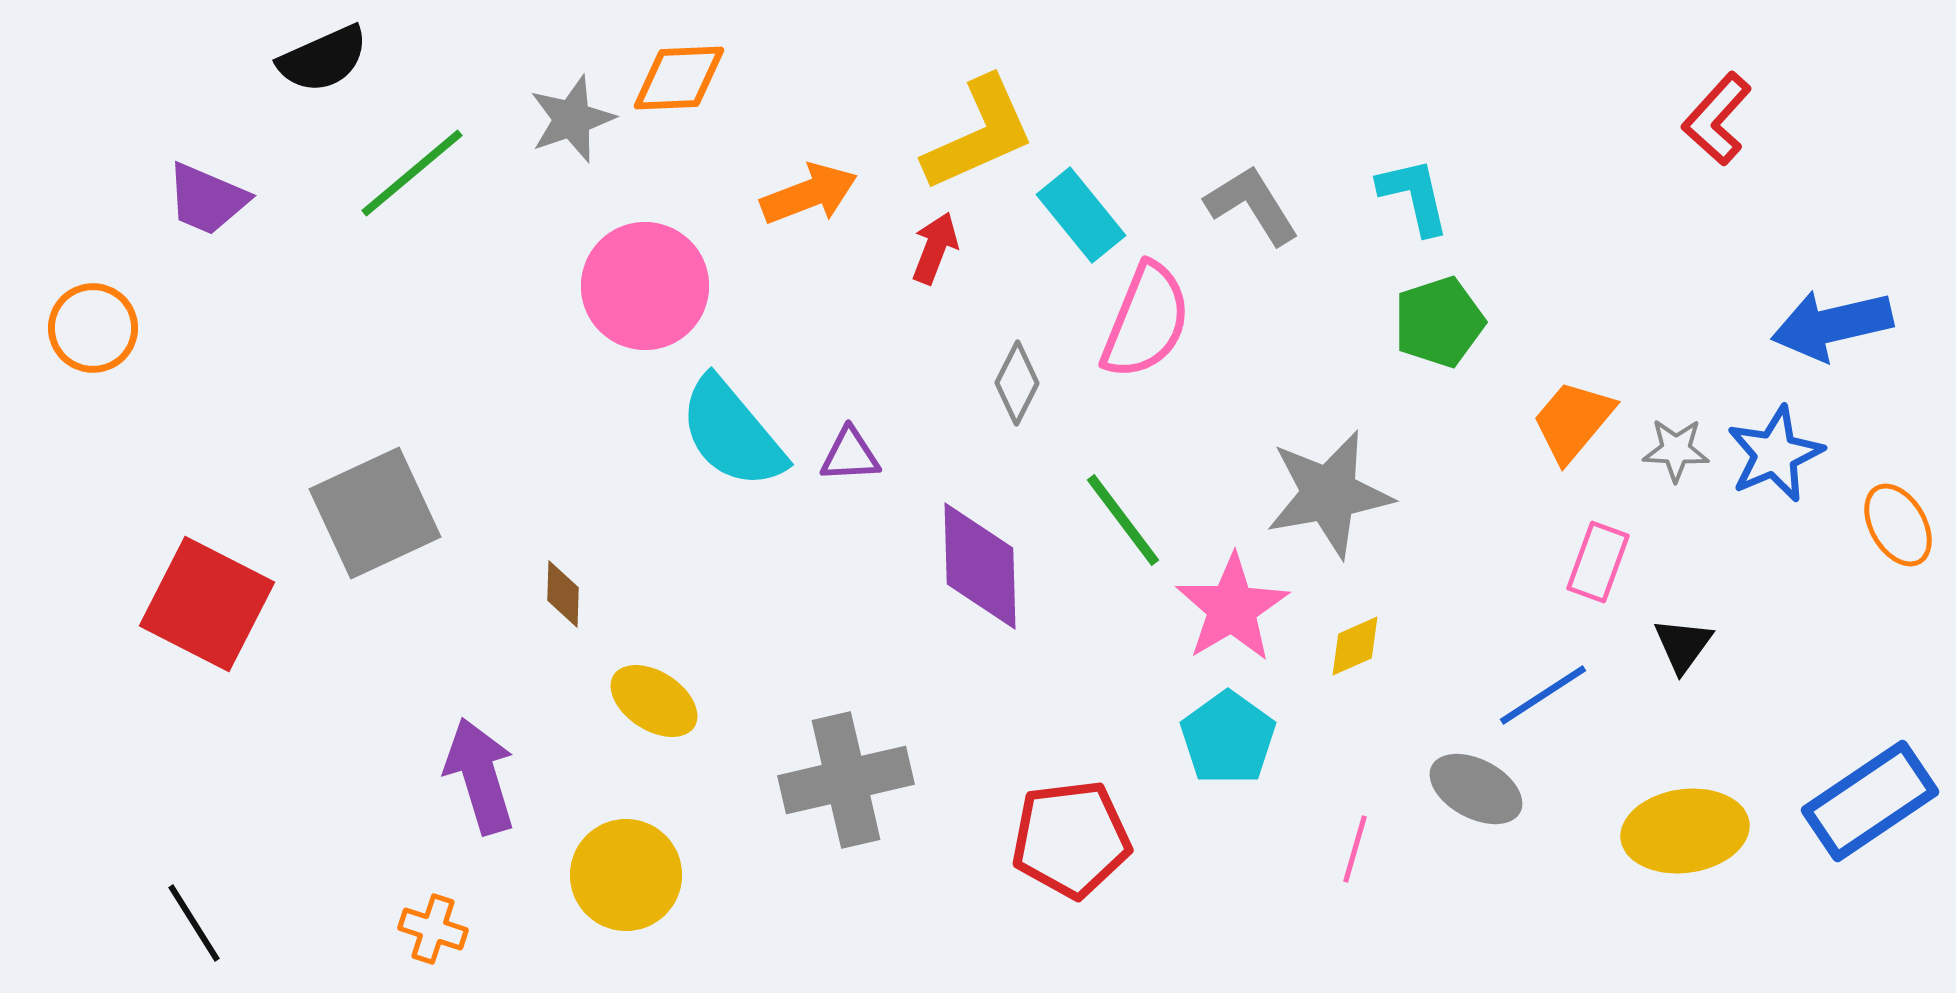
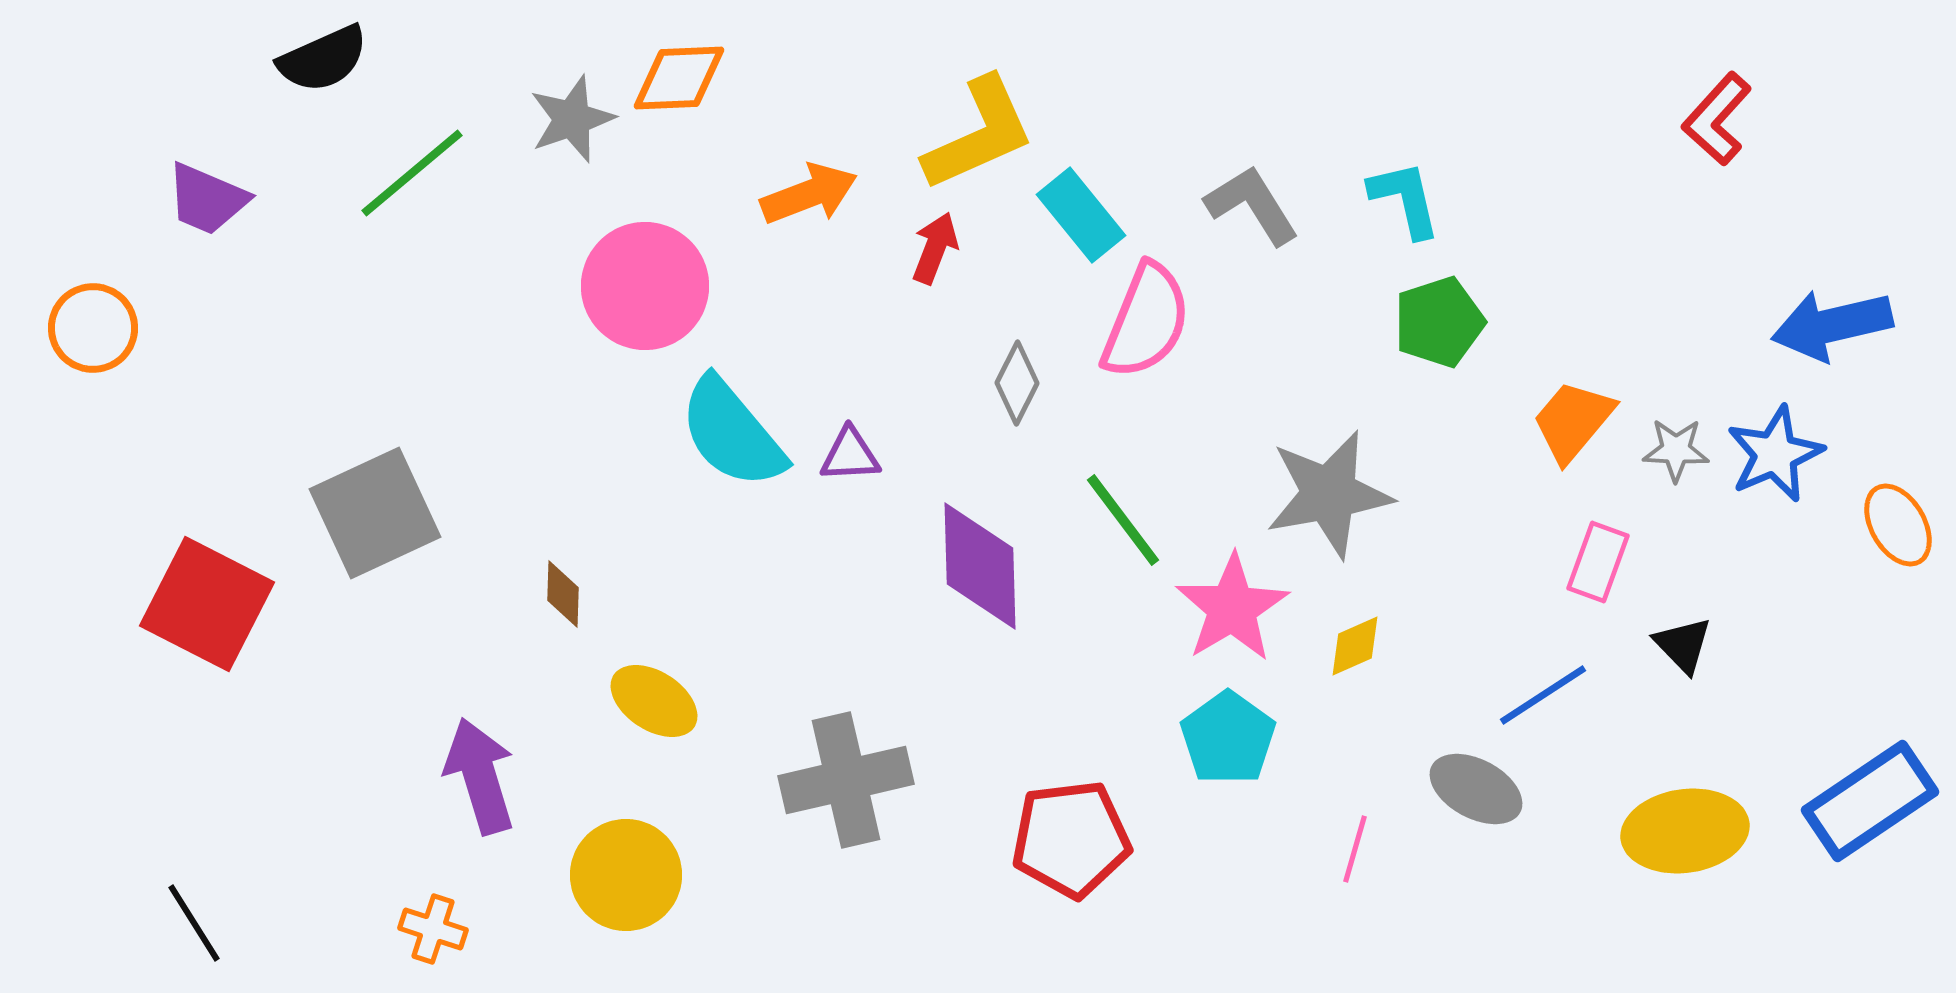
cyan L-shape at (1414, 196): moved 9 px left, 3 px down
black triangle at (1683, 645): rotated 20 degrees counterclockwise
